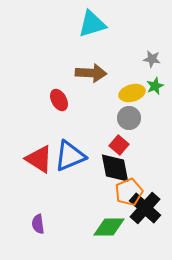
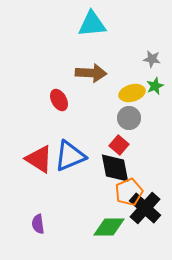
cyan triangle: rotated 12 degrees clockwise
